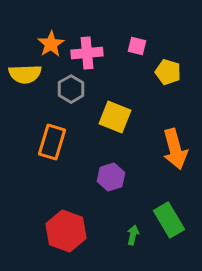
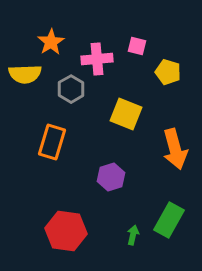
orange star: moved 2 px up
pink cross: moved 10 px right, 6 px down
yellow square: moved 11 px right, 3 px up
green rectangle: rotated 60 degrees clockwise
red hexagon: rotated 12 degrees counterclockwise
